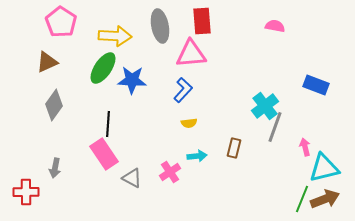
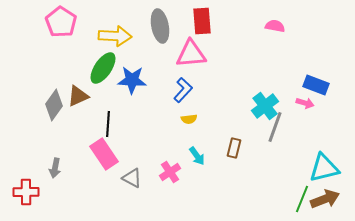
brown triangle: moved 31 px right, 34 px down
yellow semicircle: moved 4 px up
pink arrow: moved 44 px up; rotated 120 degrees clockwise
cyan arrow: rotated 60 degrees clockwise
